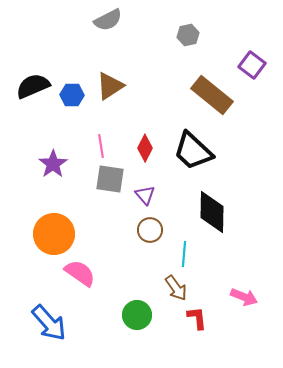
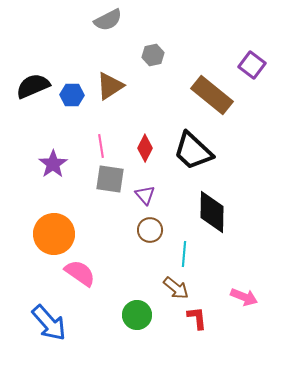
gray hexagon: moved 35 px left, 20 px down
brown arrow: rotated 16 degrees counterclockwise
